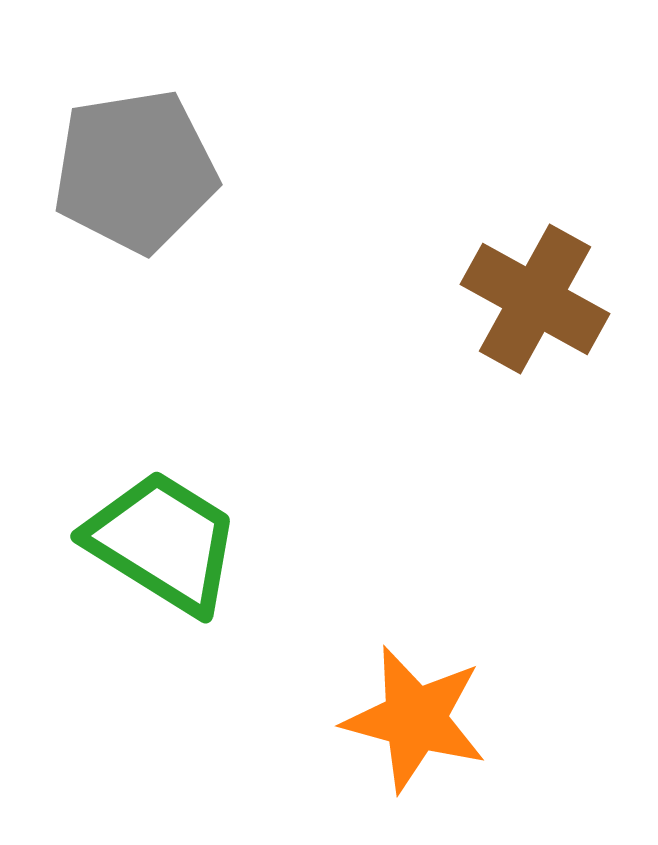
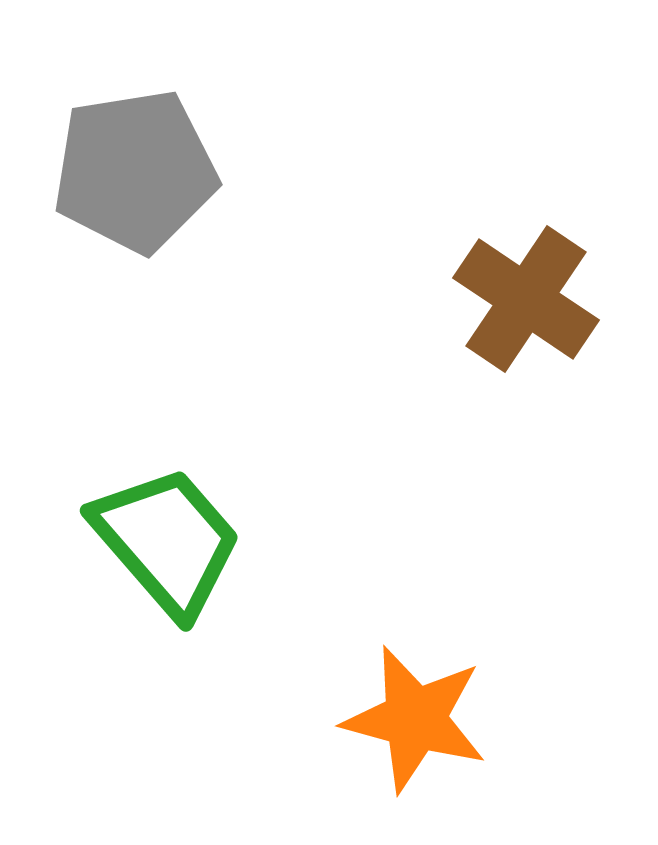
brown cross: moved 9 px left; rotated 5 degrees clockwise
green trapezoid: moved 4 px right, 1 px up; rotated 17 degrees clockwise
